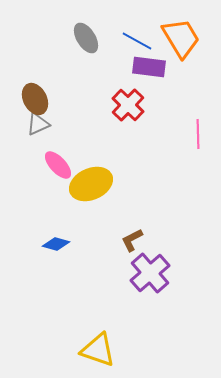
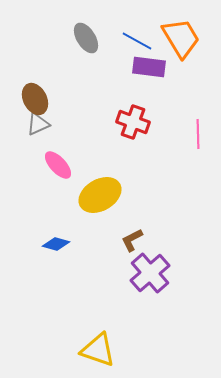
red cross: moved 5 px right, 17 px down; rotated 24 degrees counterclockwise
yellow ellipse: moved 9 px right, 11 px down; rotated 6 degrees counterclockwise
